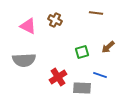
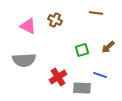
green square: moved 2 px up
